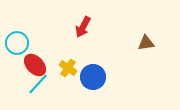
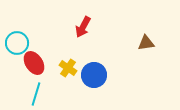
red ellipse: moved 1 px left, 2 px up; rotated 10 degrees clockwise
blue circle: moved 1 px right, 2 px up
cyan line: moved 2 px left, 10 px down; rotated 25 degrees counterclockwise
